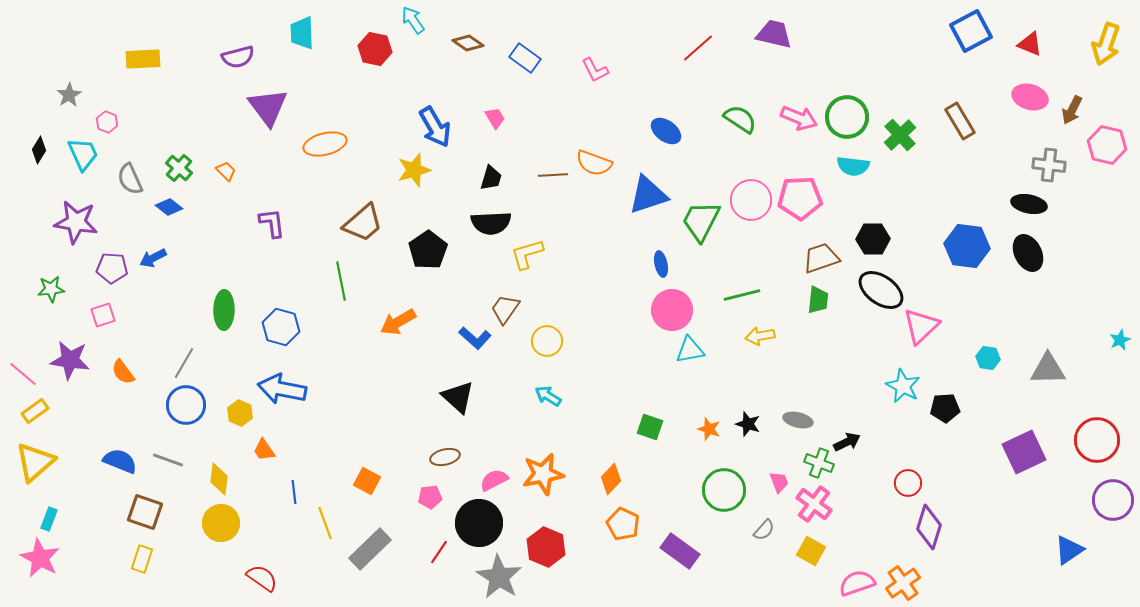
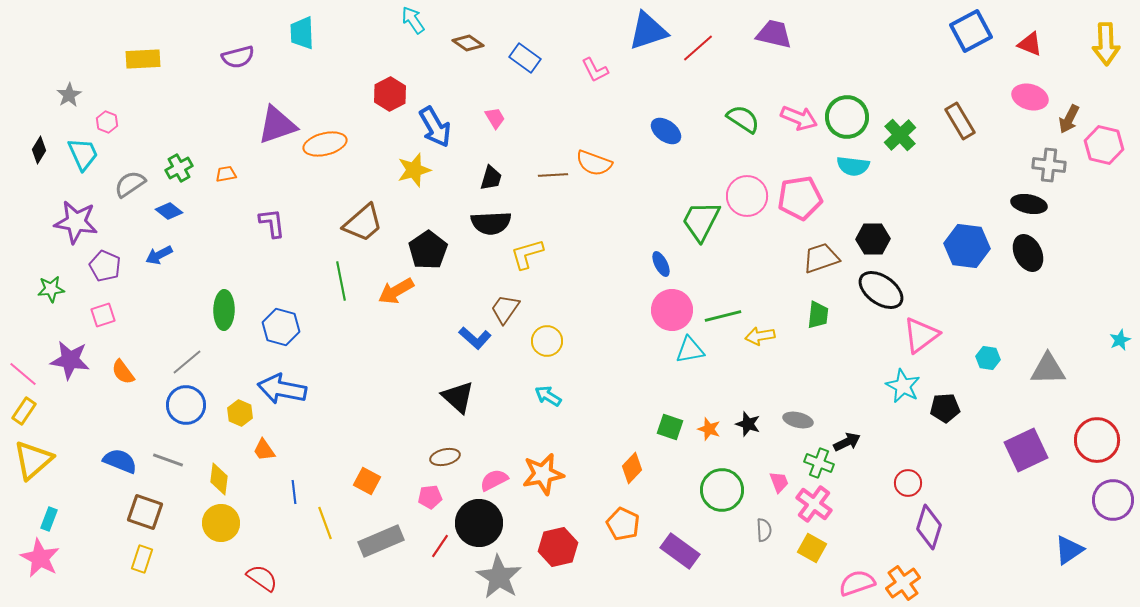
yellow arrow at (1106, 44): rotated 21 degrees counterclockwise
red hexagon at (375, 49): moved 15 px right, 45 px down; rotated 20 degrees clockwise
purple triangle at (268, 107): moved 9 px right, 18 px down; rotated 48 degrees clockwise
brown arrow at (1072, 110): moved 3 px left, 9 px down
green semicircle at (740, 119): moved 3 px right
pink hexagon at (1107, 145): moved 3 px left
green cross at (179, 168): rotated 20 degrees clockwise
orange trapezoid at (226, 171): moved 3 px down; rotated 55 degrees counterclockwise
gray semicircle at (130, 179): moved 5 px down; rotated 80 degrees clockwise
blue triangle at (648, 195): moved 164 px up
pink pentagon at (800, 198): rotated 6 degrees counterclockwise
pink circle at (751, 200): moved 4 px left, 4 px up
blue diamond at (169, 207): moved 4 px down
blue arrow at (153, 258): moved 6 px right, 3 px up
blue ellipse at (661, 264): rotated 15 degrees counterclockwise
purple pentagon at (112, 268): moved 7 px left, 2 px up; rotated 20 degrees clockwise
green line at (742, 295): moved 19 px left, 21 px down
green trapezoid at (818, 300): moved 15 px down
orange arrow at (398, 322): moved 2 px left, 31 px up
pink triangle at (921, 326): moved 9 px down; rotated 6 degrees clockwise
gray line at (184, 363): moved 3 px right, 1 px up; rotated 20 degrees clockwise
yellow rectangle at (35, 411): moved 11 px left; rotated 20 degrees counterclockwise
green square at (650, 427): moved 20 px right
purple square at (1024, 452): moved 2 px right, 2 px up
yellow triangle at (35, 462): moved 2 px left, 2 px up
orange diamond at (611, 479): moved 21 px right, 11 px up
green circle at (724, 490): moved 2 px left
gray semicircle at (764, 530): rotated 45 degrees counterclockwise
red hexagon at (546, 547): moved 12 px right; rotated 24 degrees clockwise
gray rectangle at (370, 549): moved 11 px right, 8 px up; rotated 21 degrees clockwise
yellow square at (811, 551): moved 1 px right, 3 px up
red line at (439, 552): moved 1 px right, 6 px up
